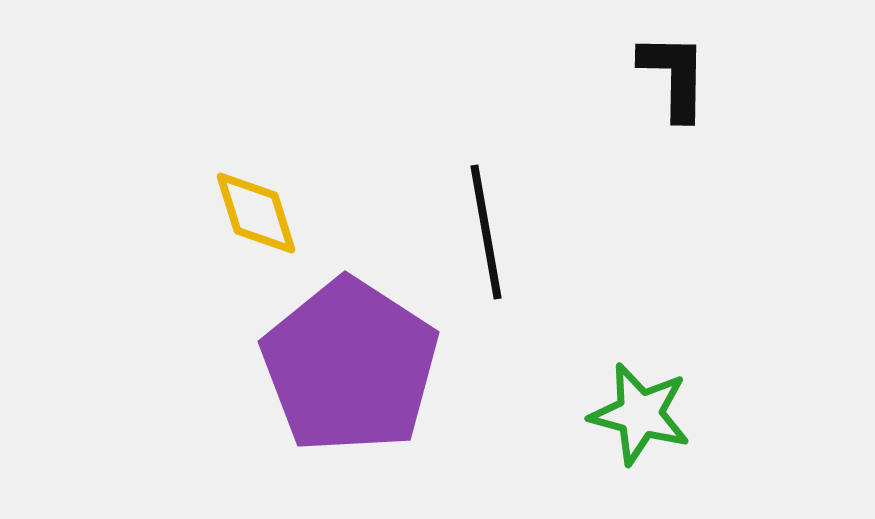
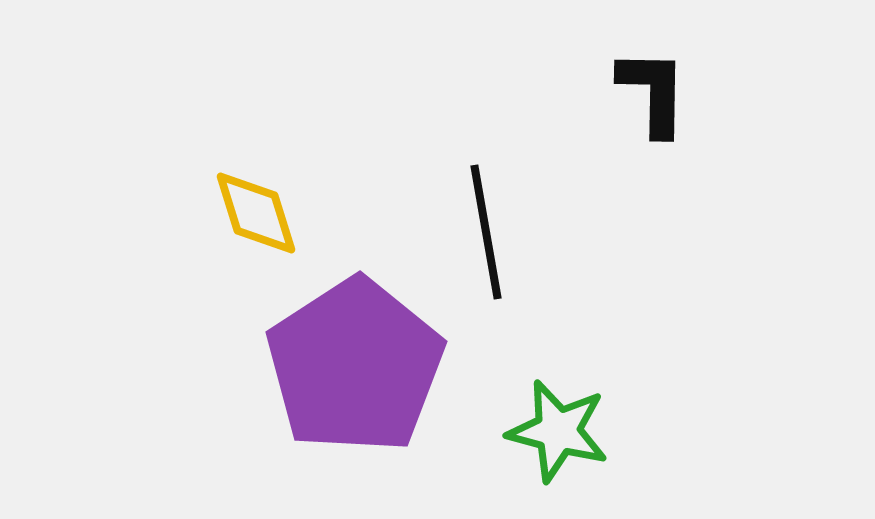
black L-shape: moved 21 px left, 16 px down
purple pentagon: moved 5 px right; rotated 6 degrees clockwise
green star: moved 82 px left, 17 px down
